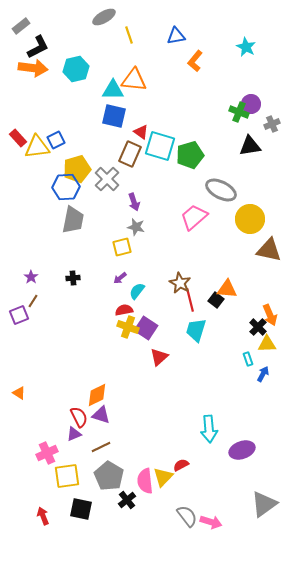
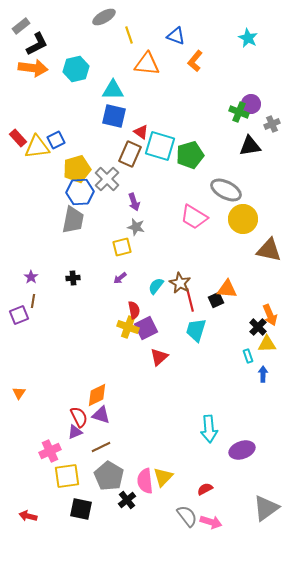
blue triangle at (176, 36): rotated 30 degrees clockwise
black L-shape at (38, 47): moved 1 px left, 3 px up
cyan star at (246, 47): moved 2 px right, 9 px up
orange triangle at (134, 80): moved 13 px right, 16 px up
blue hexagon at (66, 187): moved 14 px right, 5 px down
gray ellipse at (221, 190): moved 5 px right
pink trapezoid at (194, 217): rotated 108 degrees counterclockwise
yellow circle at (250, 219): moved 7 px left
cyan semicircle at (137, 291): moved 19 px right, 5 px up
black square at (216, 300): rotated 28 degrees clockwise
brown line at (33, 301): rotated 24 degrees counterclockwise
red semicircle at (124, 310): moved 10 px right; rotated 90 degrees clockwise
purple square at (146, 328): rotated 30 degrees clockwise
cyan rectangle at (248, 359): moved 3 px up
blue arrow at (263, 374): rotated 28 degrees counterclockwise
orange triangle at (19, 393): rotated 32 degrees clockwise
purple triangle at (74, 434): moved 1 px right, 2 px up
pink cross at (47, 453): moved 3 px right, 2 px up
red semicircle at (181, 465): moved 24 px right, 24 px down
gray triangle at (264, 504): moved 2 px right, 4 px down
red arrow at (43, 516): moved 15 px left; rotated 54 degrees counterclockwise
